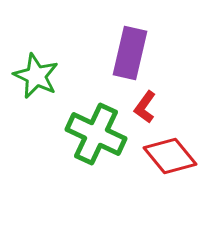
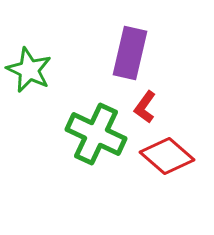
green star: moved 7 px left, 6 px up
red diamond: moved 3 px left; rotated 10 degrees counterclockwise
